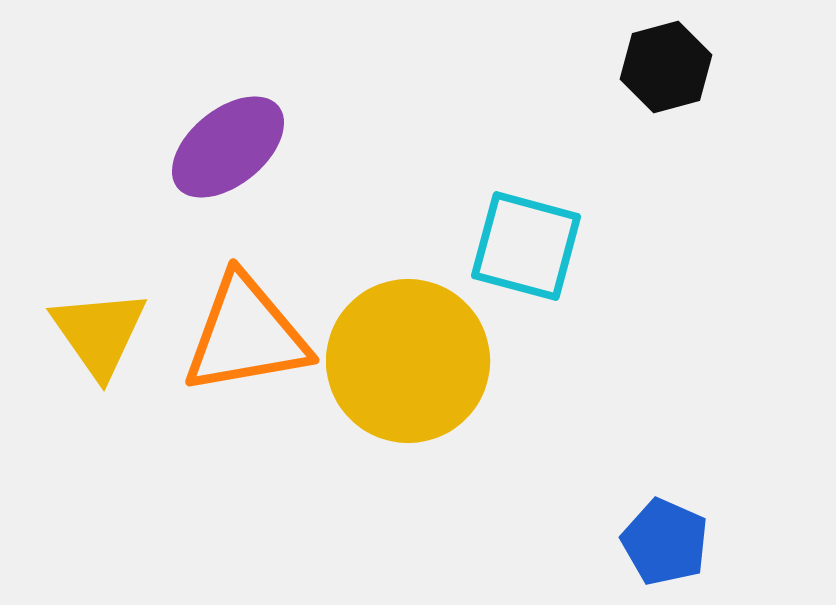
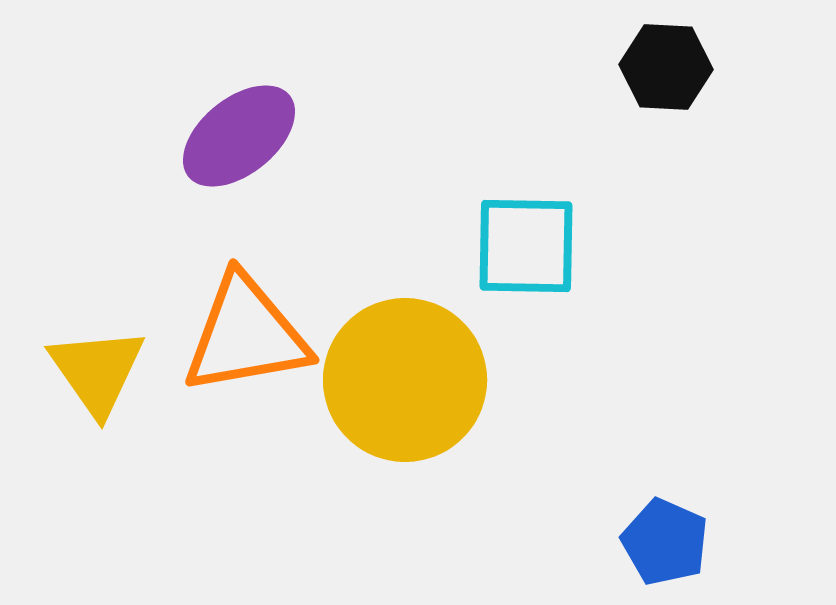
black hexagon: rotated 18 degrees clockwise
purple ellipse: moved 11 px right, 11 px up
cyan square: rotated 14 degrees counterclockwise
yellow triangle: moved 2 px left, 38 px down
yellow circle: moved 3 px left, 19 px down
